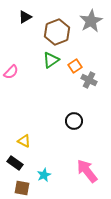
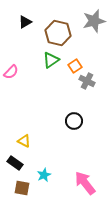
black triangle: moved 5 px down
gray star: moved 3 px right; rotated 15 degrees clockwise
brown hexagon: moved 1 px right, 1 px down; rotated 25 degrees counterclockwise
gray cross: moved 2 px left, 1 px down
pink arrow: moved 2 px left, 12 px down
